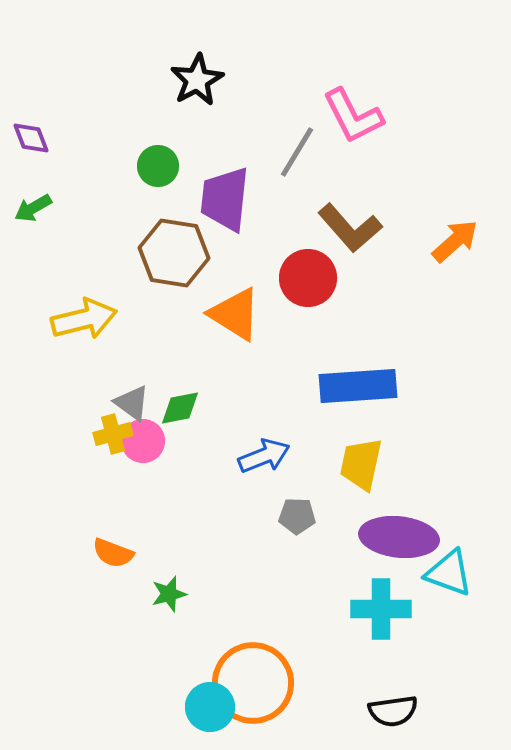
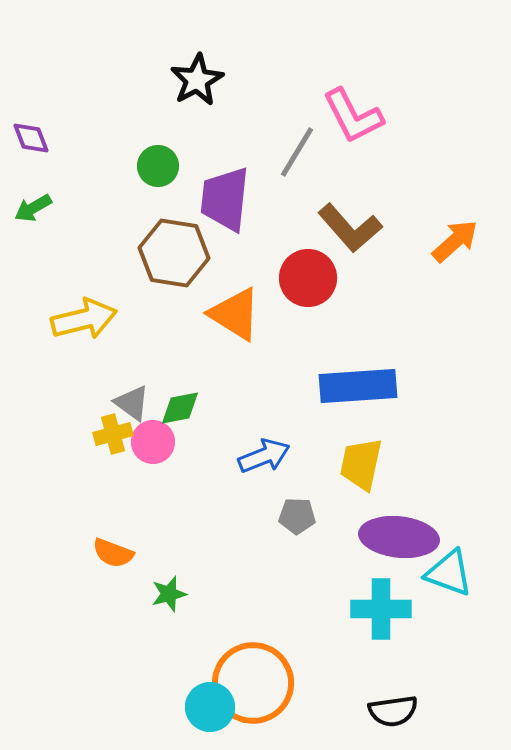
pink circle: moved 10 px right, 1 px down
